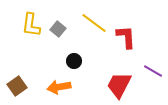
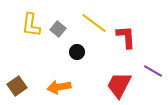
black circle: moved 3 px right, 9 px up
